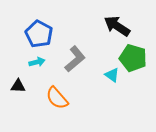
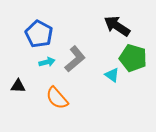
cyan arrow: moved 10 px right
